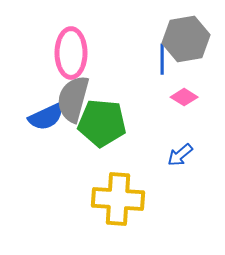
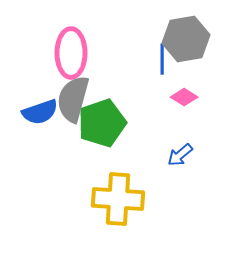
blue semicircle: moved 6 px left, 5 px up; rotated 6 degrees clockwise
green pentagon: rotated 24 degrees counterclockwise
